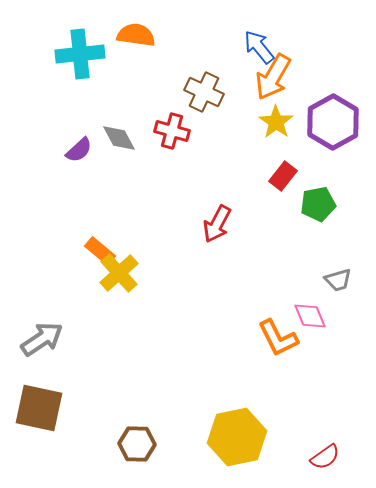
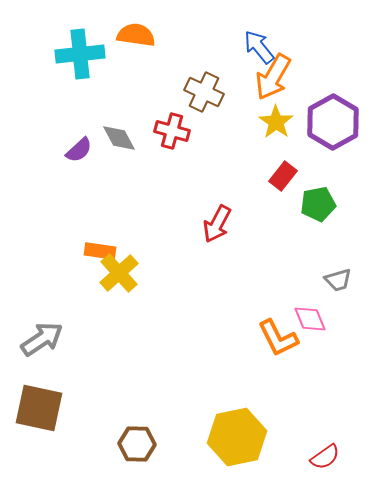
orange rectangle: rotated 32 degrees counterclockwise
pink diamond: moved 3 px down
